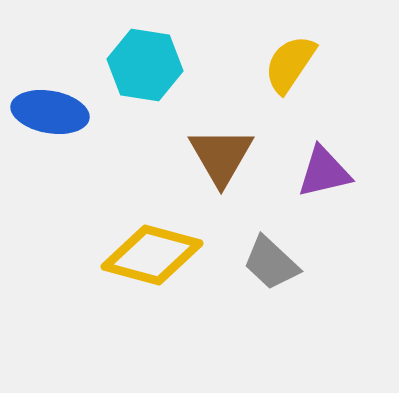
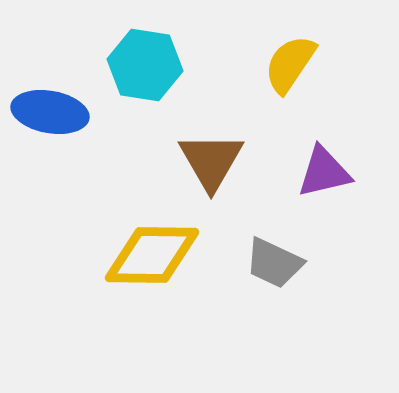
brown triangle: moved 10 px left, 5 px down
yellow diamond: rotated 14 degrees counterclockwise
gray trapezoid: moved 3 px right; rotated 18 degrees counterclockwise
